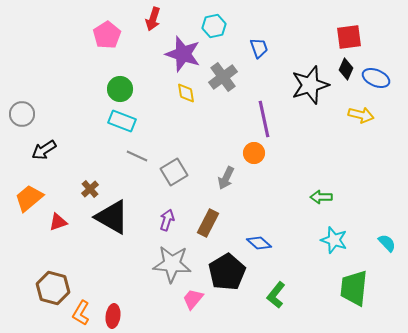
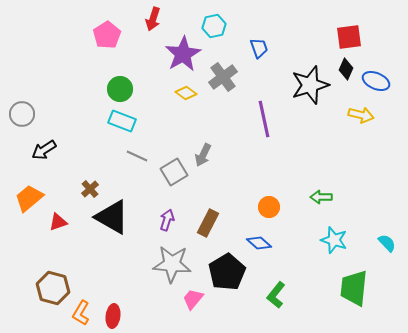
purple star: rotated 24 degrees clockwise
blue ellipse: moved 3 px down
yellow diamond: rotated 45 degrees counterclockwise
orange circle: moved 15 px right, 54 px down
gray arrow: moved 23 px left, 23 px up
